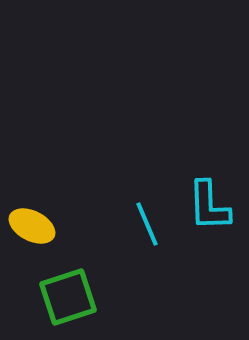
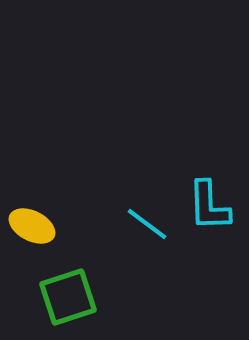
cyan line: rotated 30 degrees counterclockwise
